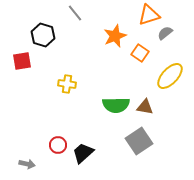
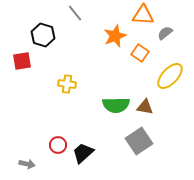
orange triangle: moved 6 px left; rotated 20 degrees clockwise
